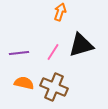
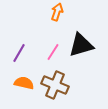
orange arrow: moved 3 px left
purple line: rotated 54 degrees counterclockwise
brown cross: moved 1 px right, 2 px up
